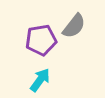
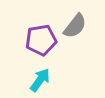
gray semicircle: moved 1 px right
